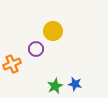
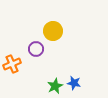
blue star: moved 1 px left, 1 px up
